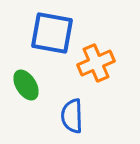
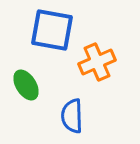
blue square: moved 3 px up
orange cross: moved 1 px right, 1 px up
